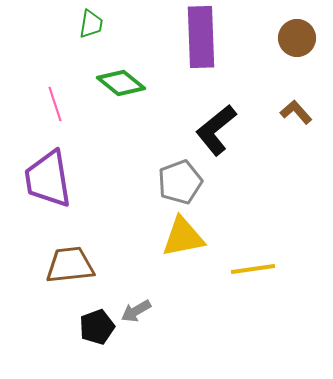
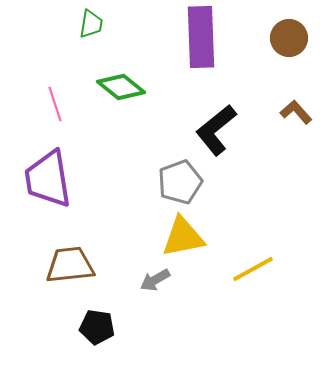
brown circle: moved 8 px left
green diamond: moved 4 px down
yellow line: rotated 21 degrees counterclockwise
gray arrow: moved 19 px right, 31 px up
black pentagon: rotated 28 degrees clockwise
